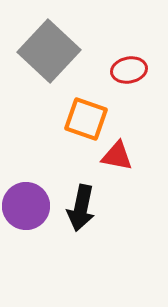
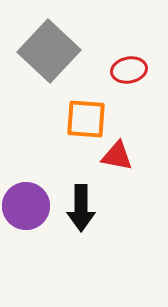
orange square: rotated 15 degrees counterclockwise
black arrow: rotated 12 degrees counterclockwise
